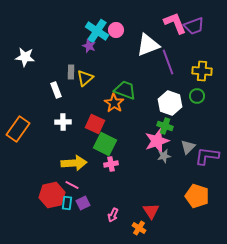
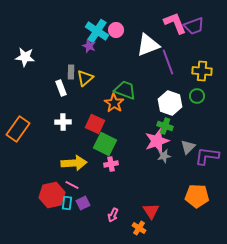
white rectangle: moved 5 px right, 2 px up
orange pentagon: rotated 15 degrees counterclockwise
